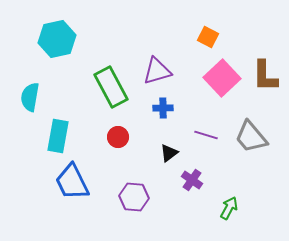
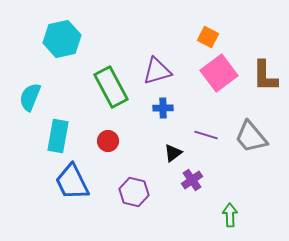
cyan hexagon: moved 5 px right
pink square: moved 3 px left, 5 px up; rotated 6 degrees clockwise
cyan semicircle: rotated 12 degrees clockwise
red circle: moved 10 px left, 4 px down
black triangle: moved 4 px right
purple cross: rotated 20 degrees clockwise
purple hexagon: moved 5 px up; rotated 8 degrees clockwise
green arrow: moved 1 px right, 7 px down; rotated 30 degrees counterclockwise
